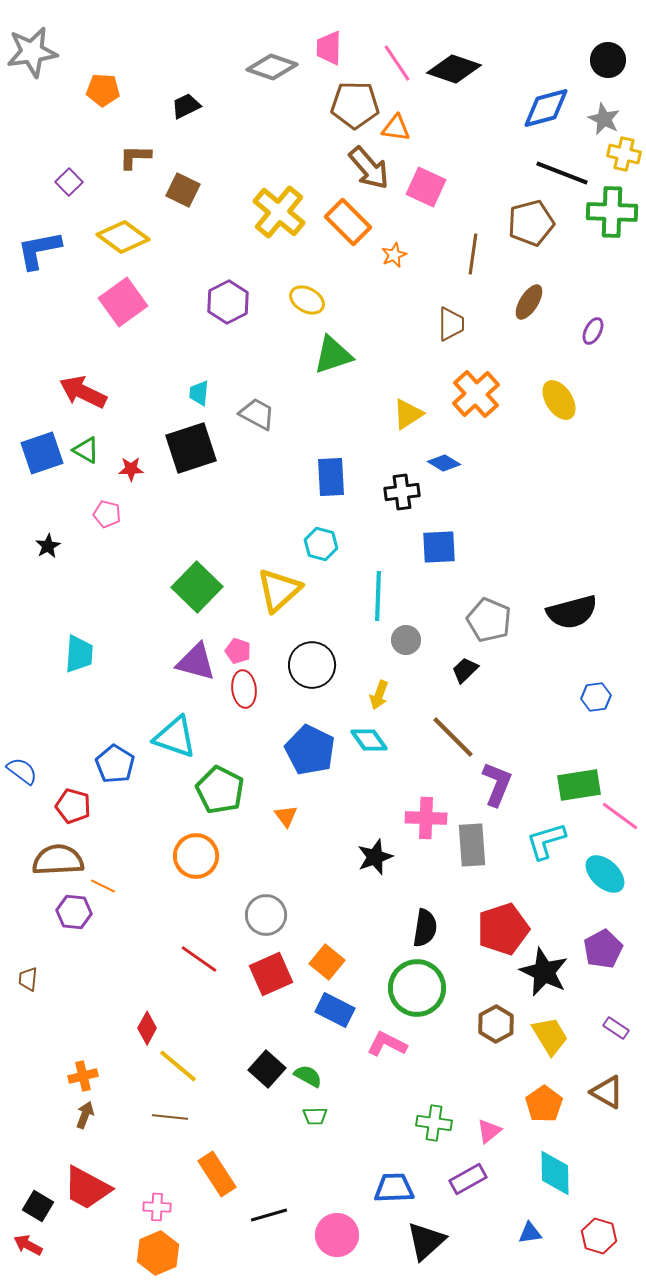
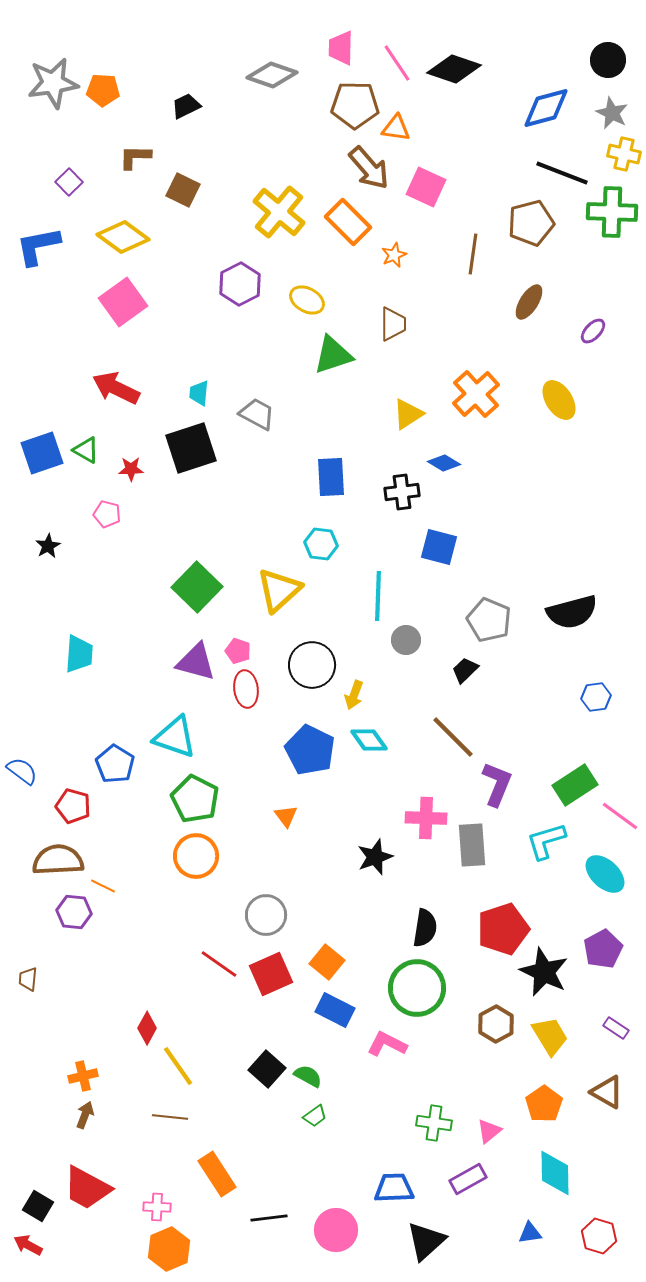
pink trapezoid at (329, 48): moved 12 px right
gray star at (32, 52): moved 21 px right, 31 px down
gray diamond at (272, 67): moved 8 px down
gray star at (604, 119): moved 8 px right, 6 px up
blue L-shape at (39, 250): moved 1 px left, 4 px up
purple hexagon at (228, 302): moved 12 px right, 18 px up
brown trapezoid at (451, 324): moved 58 px left
purple ellipse at (593, 331): rotated 16 degrees clockwise
red arrow at (83, 392): moved 33 px right, 4 px up
cyan hexagon at (321, 544): rotated 8 degrees counterclockwise
blue square at (439, 547): rotated 18 degrees clockwise
red ellipse at (244, 689): moved 2 px right
yellow arrow at (379, 695): moved 25 px left
green rectangle at (579, 785): moved 4 px left; rotated 24 degrees counterclockwise
green pentagon at (220, 790): moved 25 px left, 9 px down
red line at (199, 959): moved 20 px right, 5 px down
yellow line at (178, 1066): rotated 15 degrees clockwise
green trapezoid at (315, 1116): rotated 35 degrees counterclockwise
black line at (269, 1215): moved 3 px down; rotated 9 degrees clockwise
pink circle at (337, 1235): moved 1 px left, 5 px up
orange hexagon at (158, 1253): moved 11 px right, 4 px up
